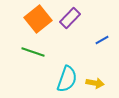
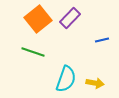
blue line: rotated 16 degrees clockwise
cyan semicircle: moved 1 px left
